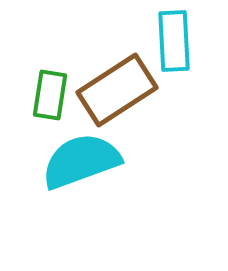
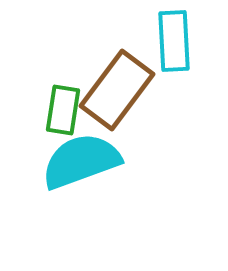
brown rectangle: rotated 20 degrees counterclockwise
green rectangle: moved 13 px right, 15 px down
